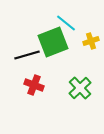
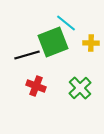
yellow cross: moved 2 px down; rotated 21 degrees clockwise
red cross: moved 2 px right, 1 px down
